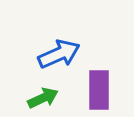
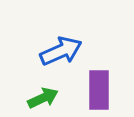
blue arrow: moved 2 px right, 3 px up
